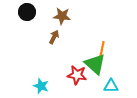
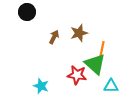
brown star: moved 17 px right, 17 px down; rotated 24 degrees counterclockwise
